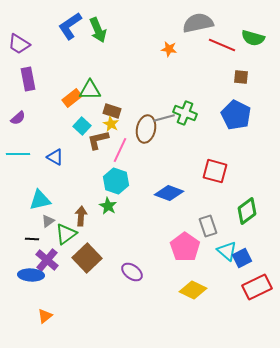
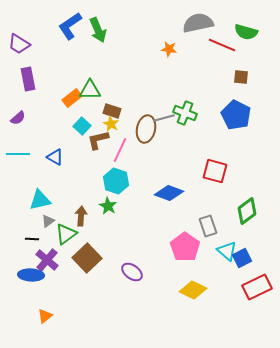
green semicircle at (253, 38): moved 7 px left, 6 px up
